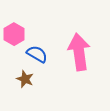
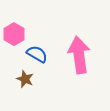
pink arrow: moved 3 px down
